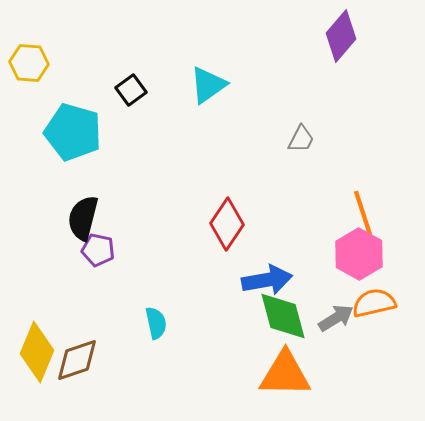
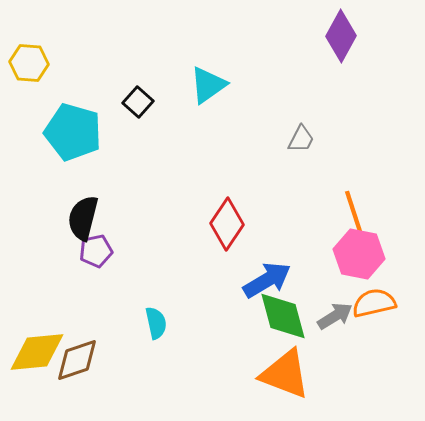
purple diamond: rotated 12 degrees counterclockwise
black square: moved 7 px right, 12 px down; rotated 12 degrees counterclockwise
orange line: moved 9 px left
purple pentagon: moved 2 px left, 1 px down; rotated 24 degrees counterclockwise
pink hexagon: rotated 18 degrees counterclockwise
blue arrow: rotated 21 degrees counterclockwise
gray arrow: moved 1 px left, 2 px up
yellow diamond: rotated 62 degrees clockwise
orange triangle: rotated 20 degrees clockwise
